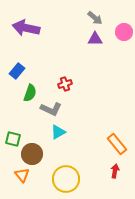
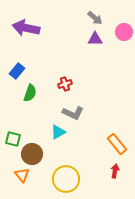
gray L-shape: moved 22 px right, 4 px down
